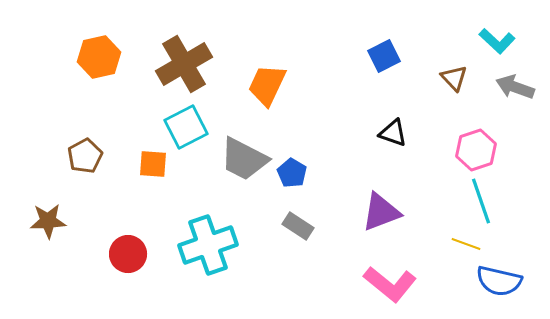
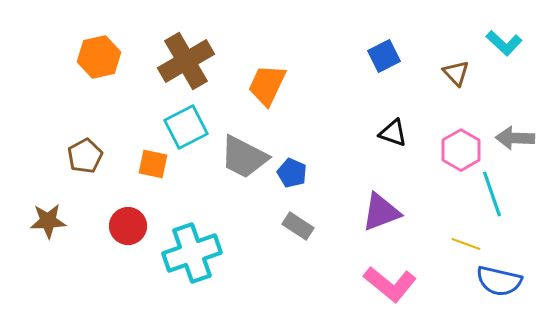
cyan L-shape: moved 7 px right, 2 px down
brown cross: moved 2 px right, 3 px up
brown triangle: moved 2 px right, 5 px up
gray arrow: moved 51 px down; rotated 18 degrees counterclockwise
pink hexagon: moved 15 px left; rotated 12 degrees counterclockwise
gray trapezoid: moved 2 px up
orange square: rotated 8 degrees clockwise
blue pentagon: rotated 8 degrees counterclockwise
cyan line: moved 11 px right, 7 px up
cyan cross: moved 16 px left, 8 px down
red circle: moved 28 px up
